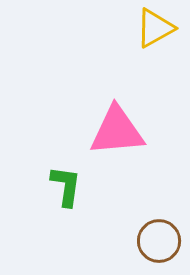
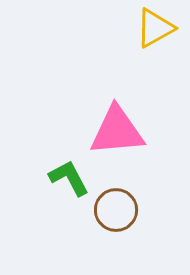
green L-shape: moved 3 px right, 8 px up; rotated 36 degrees counterclockwise
brown circle: moved 43 px left, 31 px up
